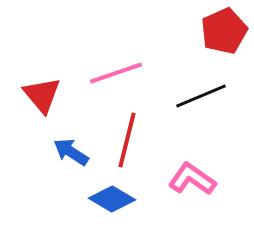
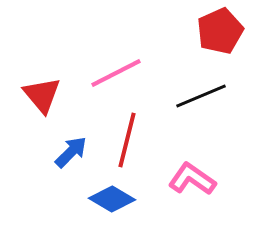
red pentagon: moved 4 px left
pink line: rotated 8 degrees counterclockwise
blue arrow: rotated 102 degrees clockwise
